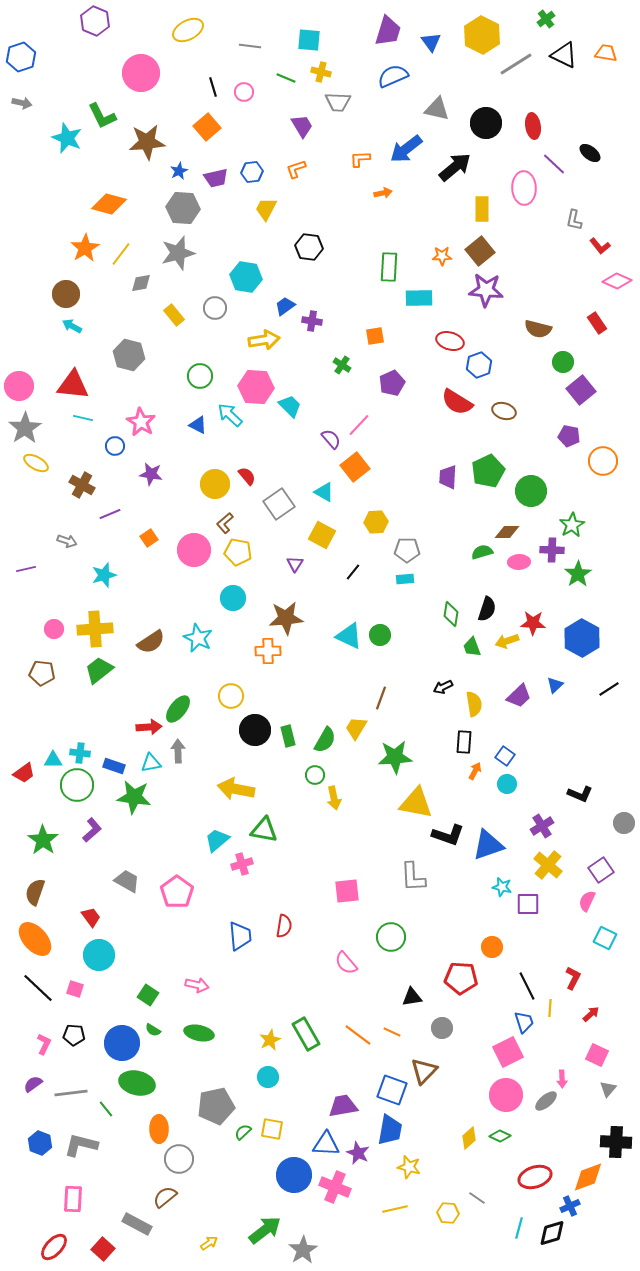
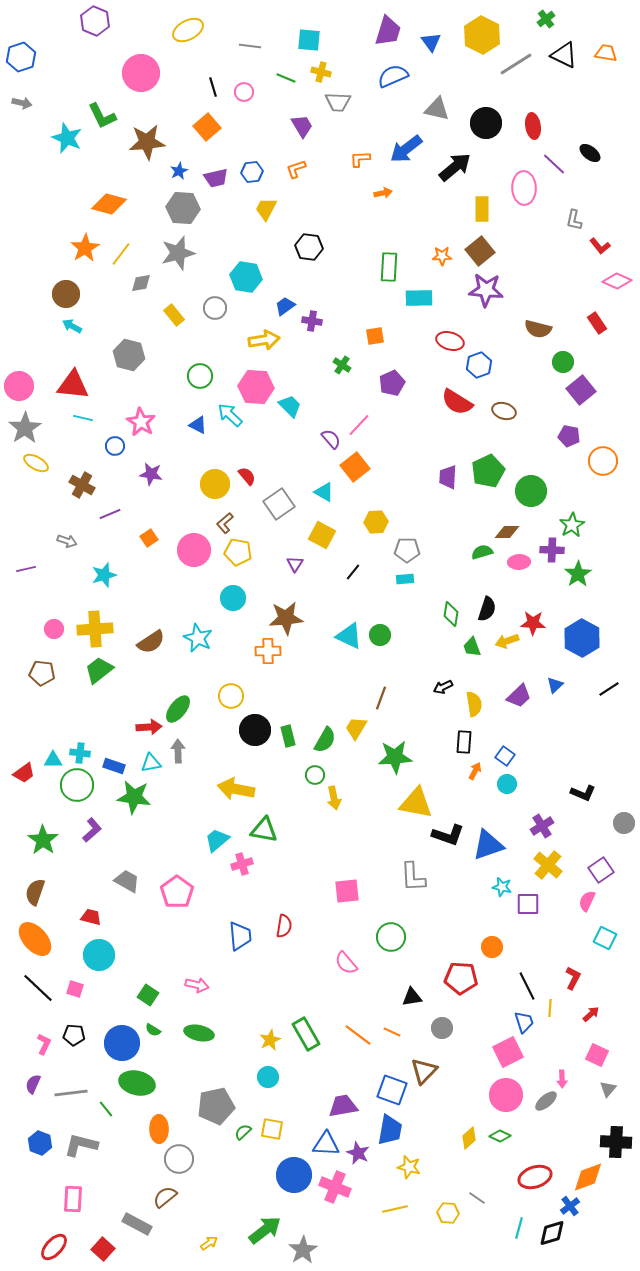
black L-shape at (580, 794): moved 3 px right, 1 px up
red trapezoid at (91, 917): rotated 40 degrees counterclockwise
purple semicircle at (33, 1084): rotated 30 degrees counterclockwise
blue cross at (570, 1206): rotated 12 degrees counterclockwise
